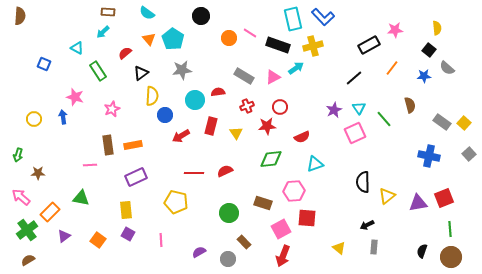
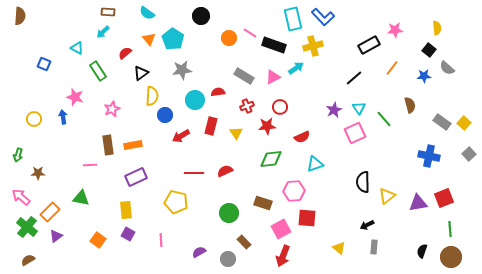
black rectangle at (278, 45): moved 4 px left
green cross at (27, 230): moved 3 px up; rotated 15 degrees counterclockwise
purple triangle at (64, 236): moved 8 px left
